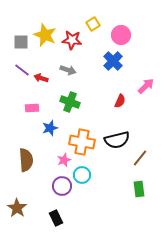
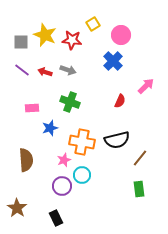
red arrow: moved 4 px right, 6 px up
